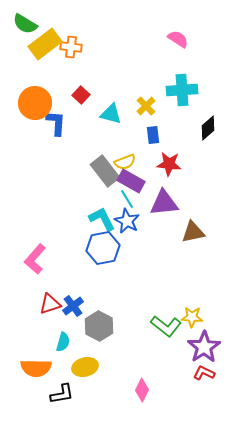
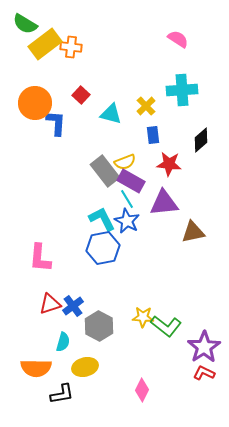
black diamond: moved 7 px left, 12 px down
pink L-shape: moved 5 px right, 1 px up; rotated 36 degrees counterclockwise
yellow star: moved 49 px left
